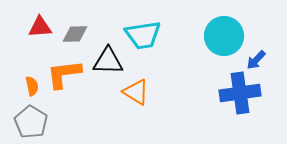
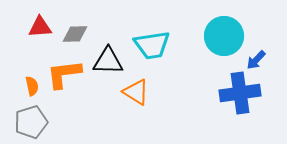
cyan trapezoid: moved 9 px right, 10 px down
gray pentagon: rotated 24 degrees clockwise
